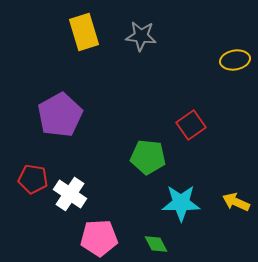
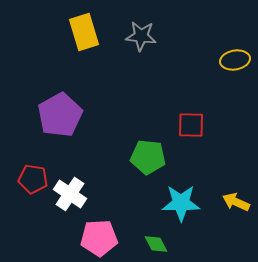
red square: rotated 36 degrees clockwise
